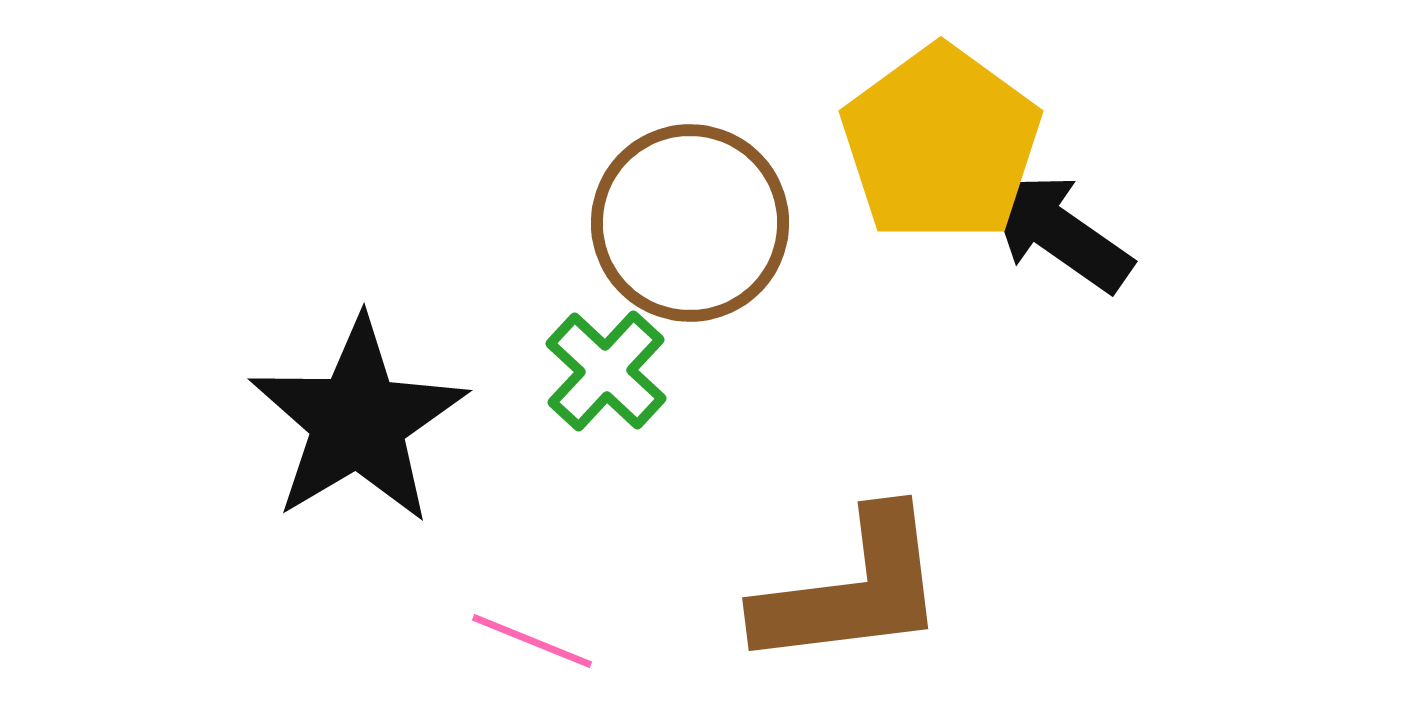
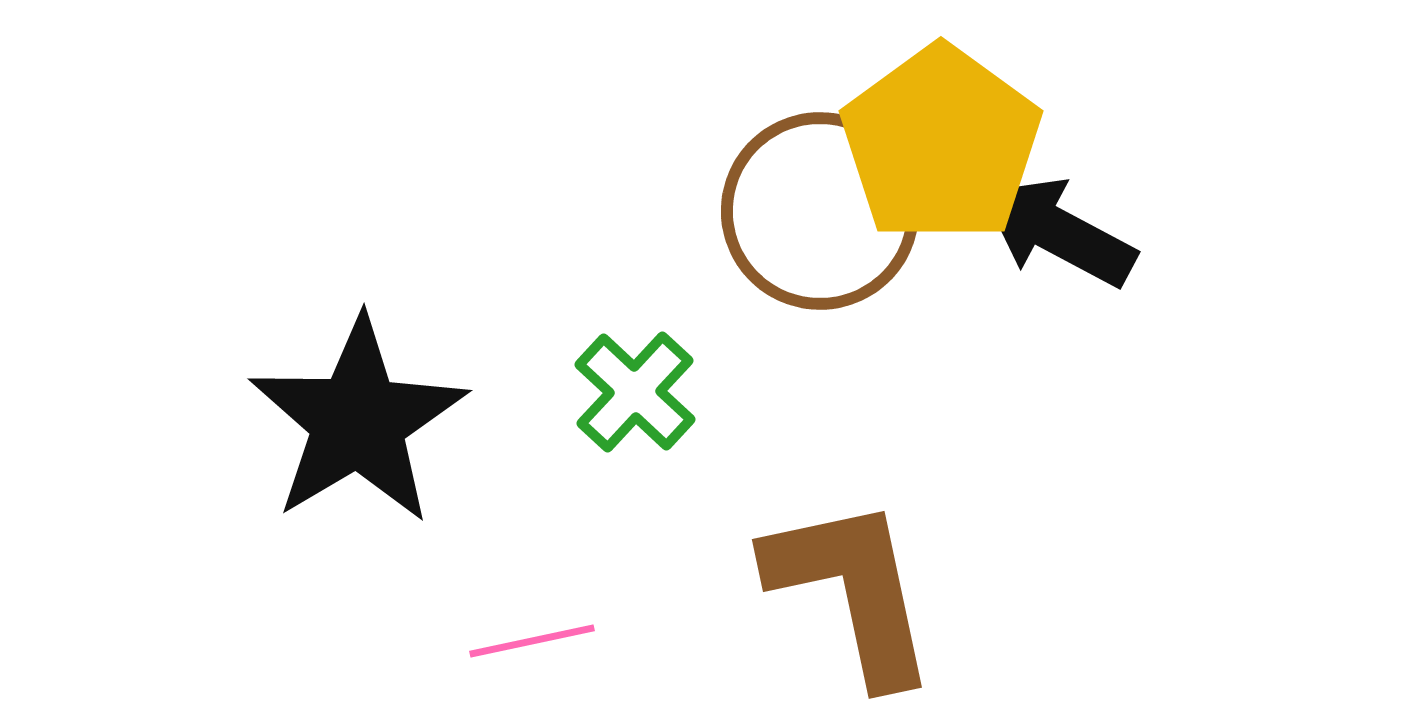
brown circle: moved 130 px right, 12 px up
black arrow: rotated 7 degrees counterclockwise
green cross: moved 29 px right, 21 px down
brown L-shape: rotated 95 degrees counterclockwise
pink line: rotated 34 degrees counterclockwise
